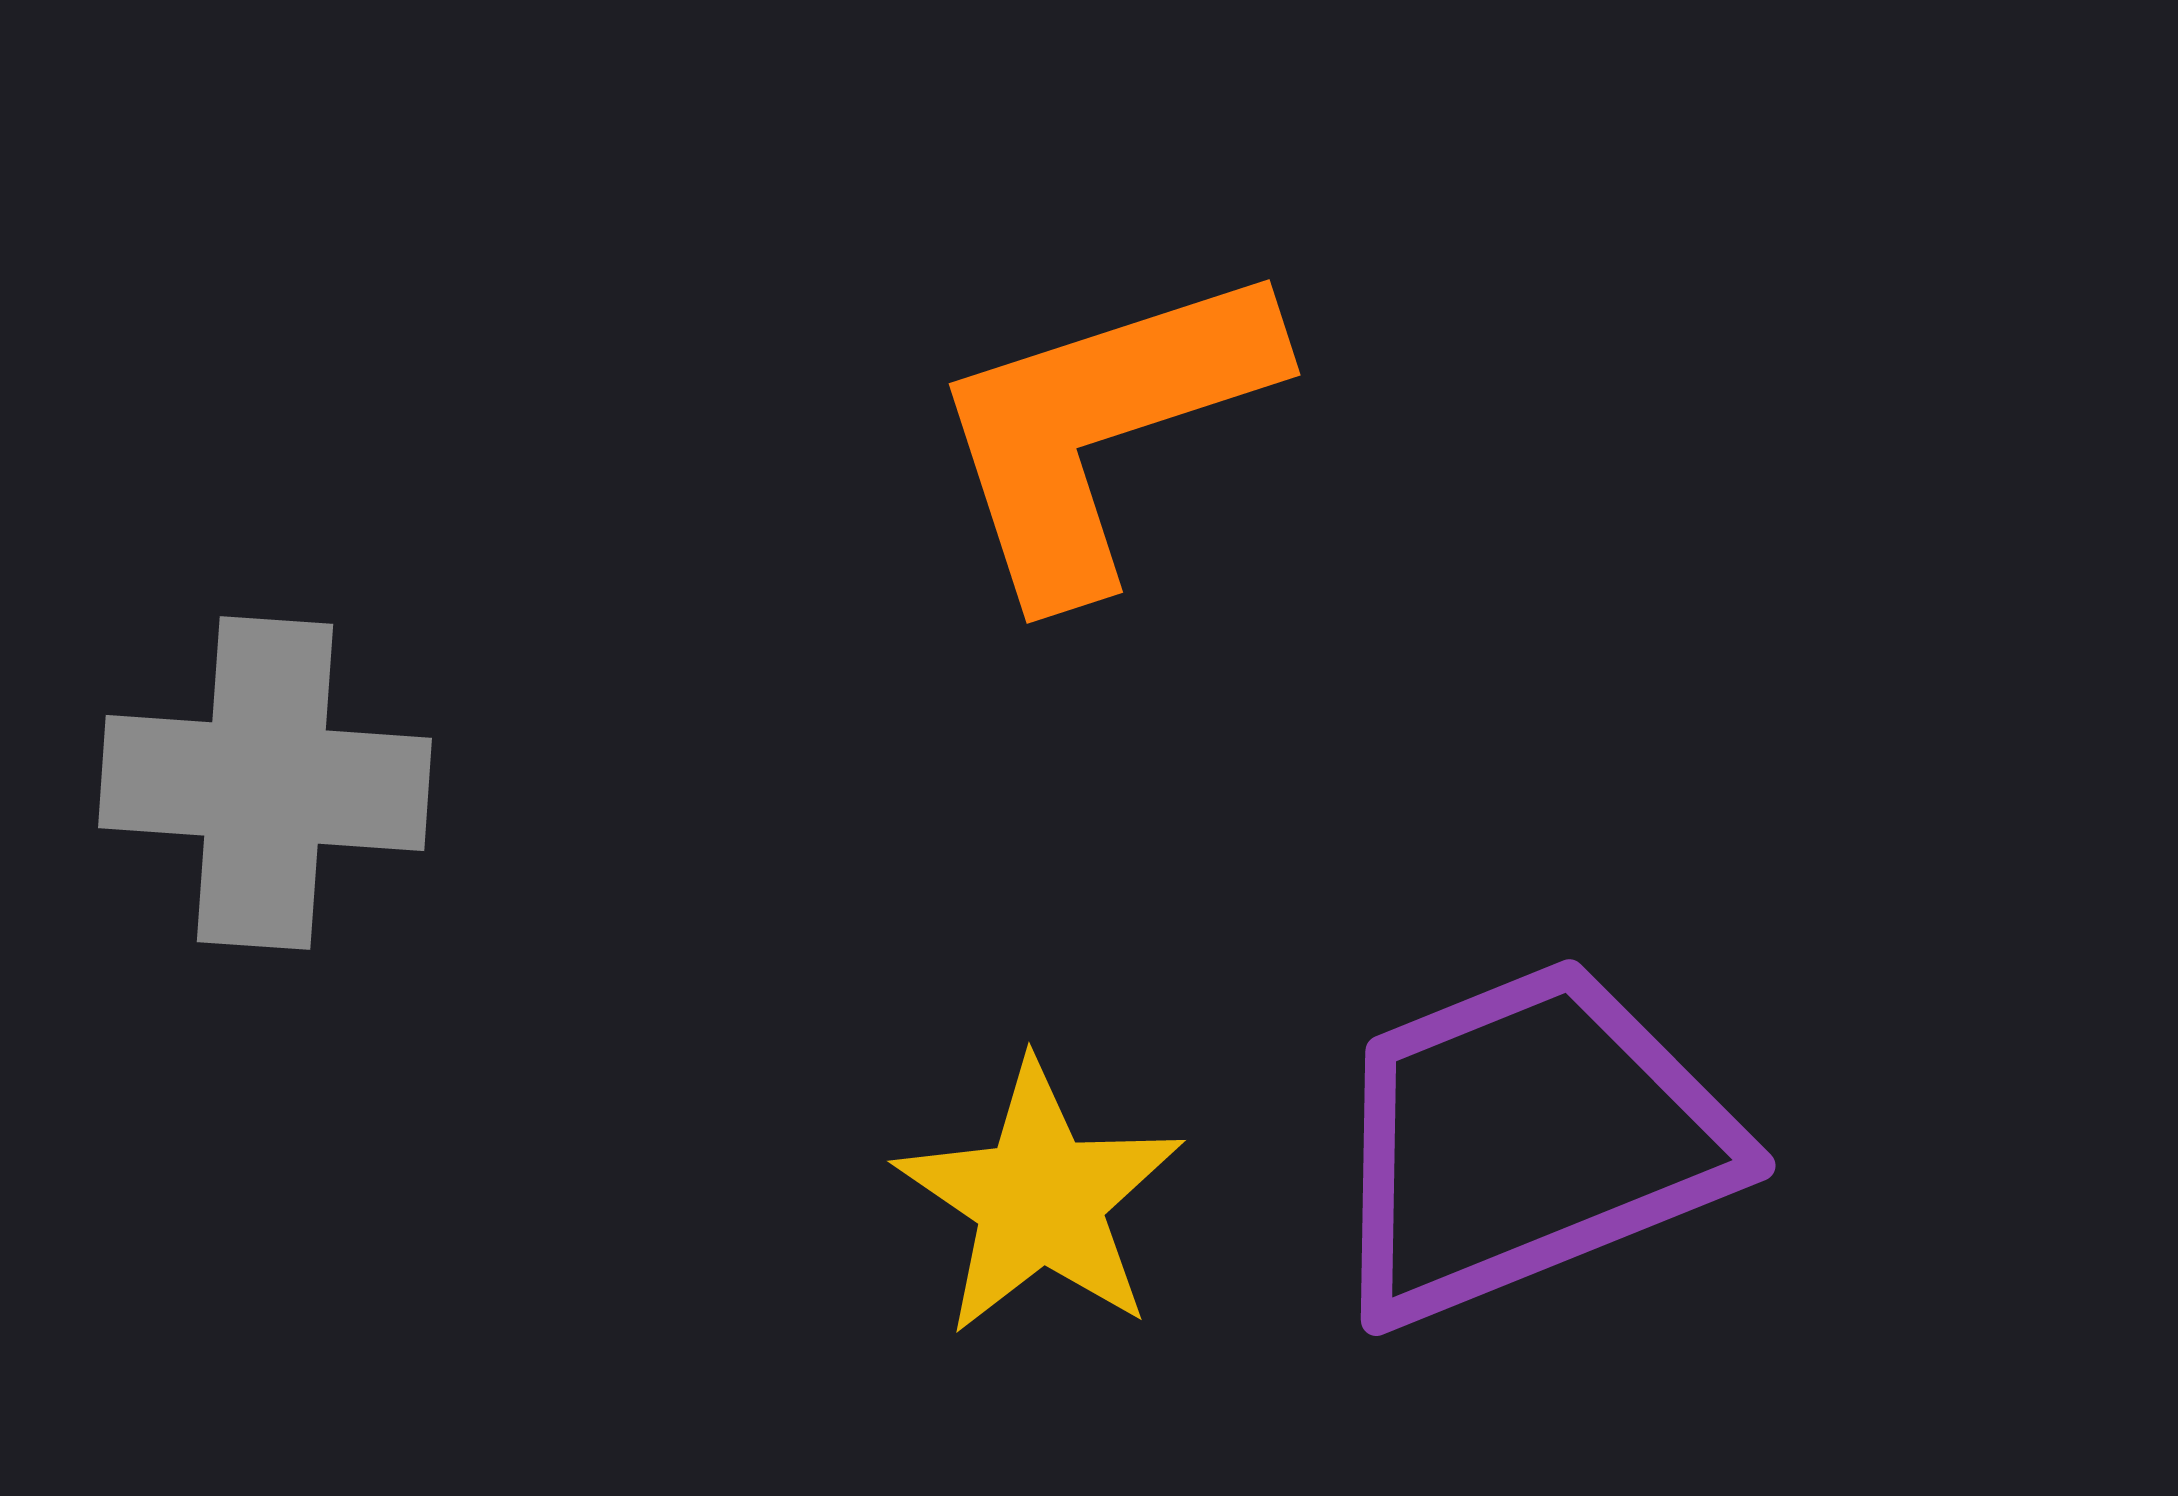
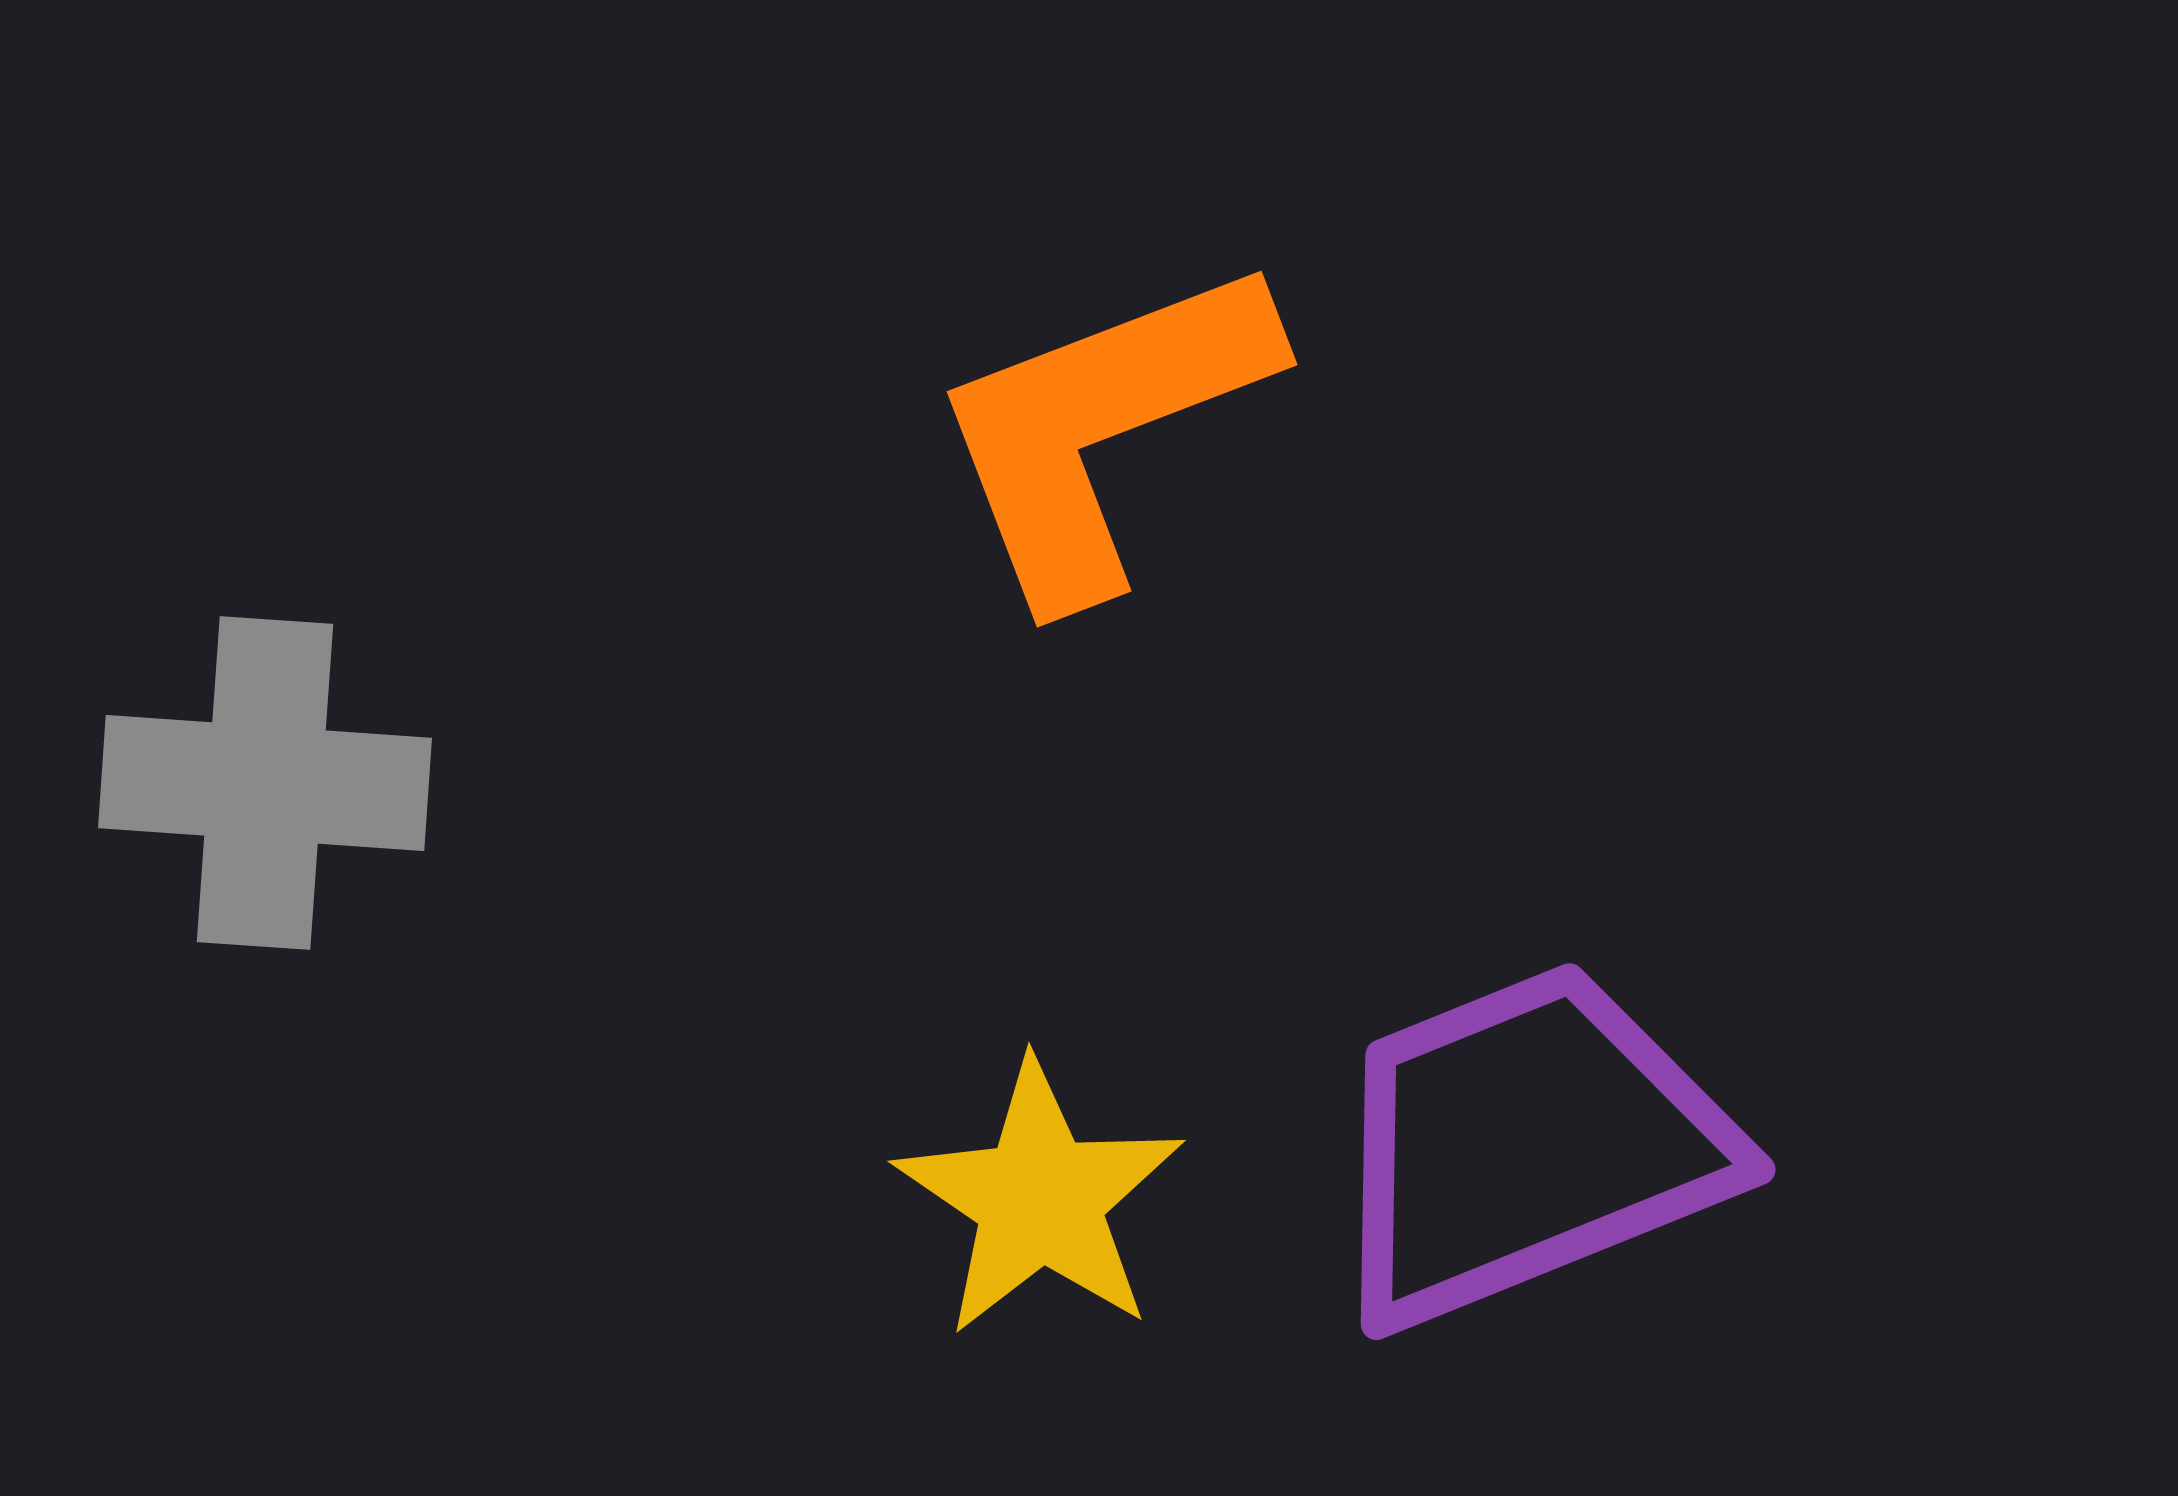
orange L-shape: rotated 3 degrees counterclockwise
purple trapezoid: moved 4 px down
